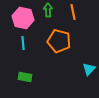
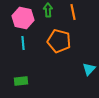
green rectangle: moved 4 px left, 4 px down; rotated 16 degrees counterclockwise
